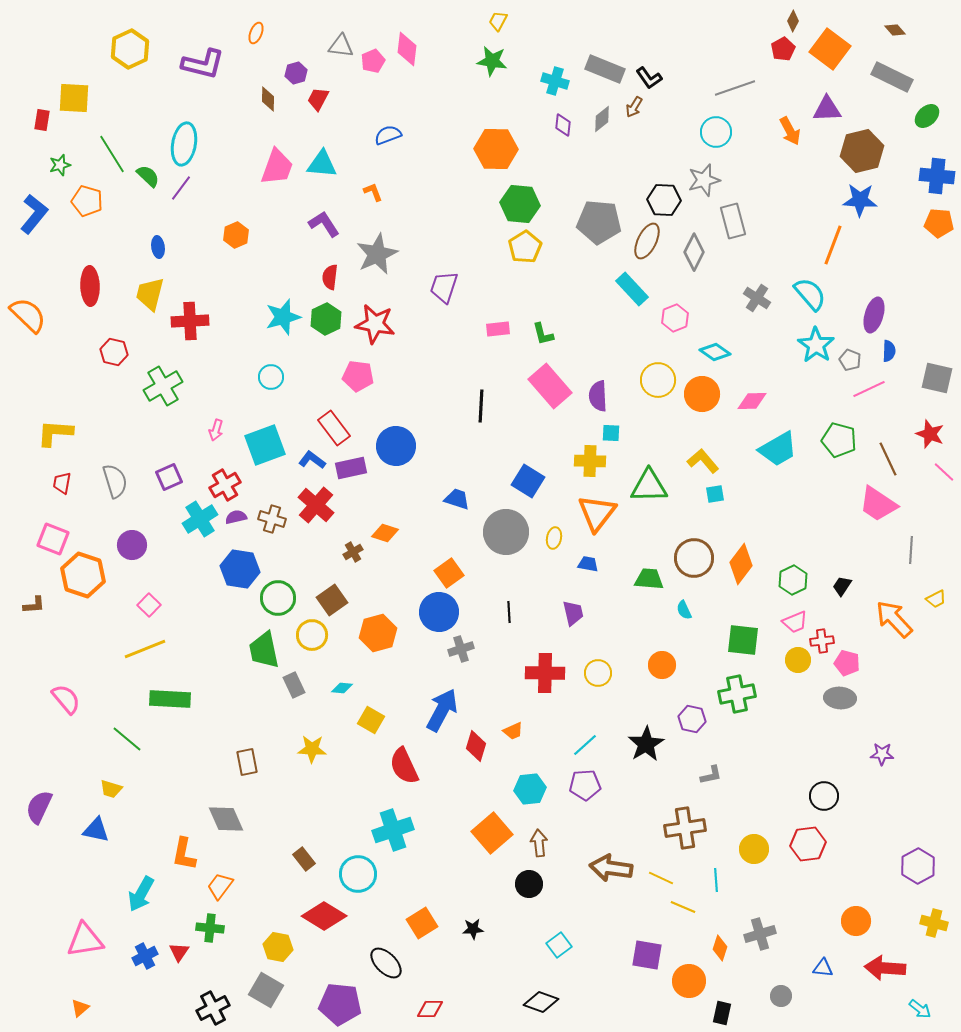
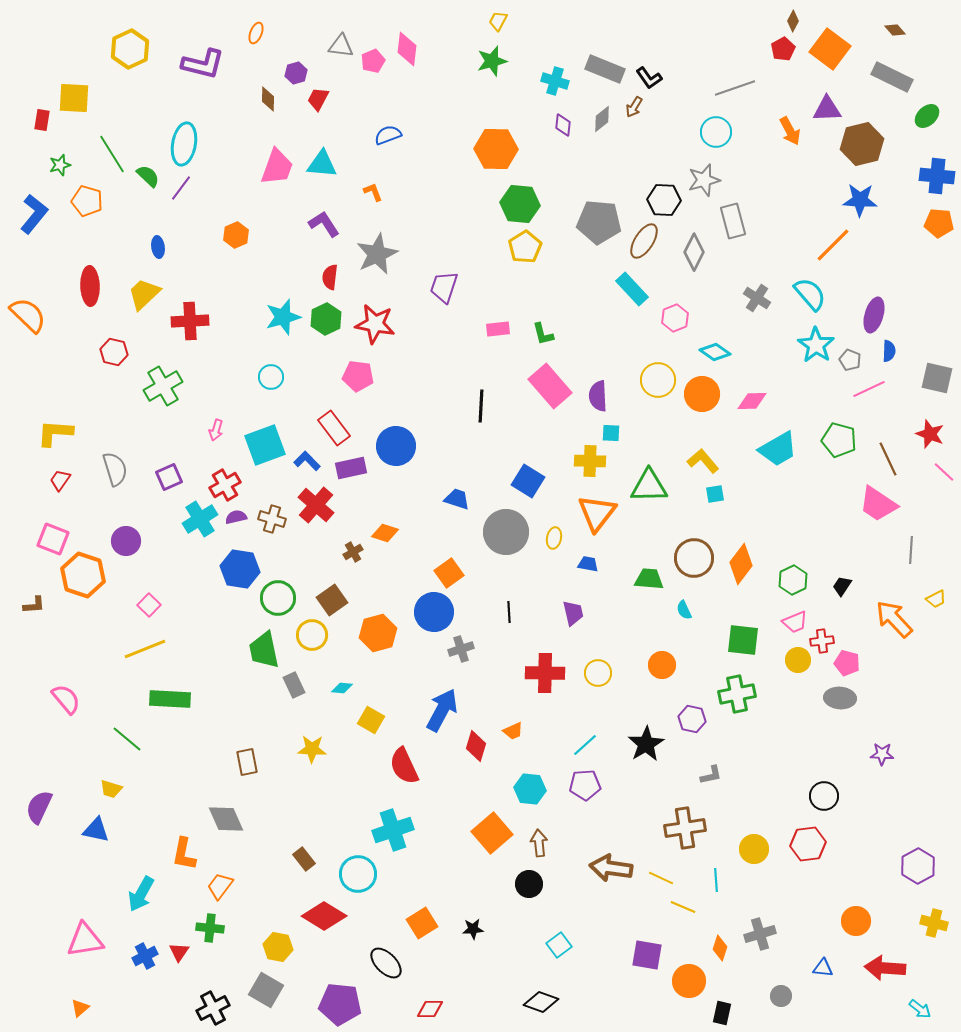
green star at (492, 61): rotated 24 degrees counterclockwise
brown hexagon at (862, 151): moved 7 px up
brown ellipse at (647, 241): moved 3 px left; rotated 6 degrees clockwise
orange line at (833, 245): rotated 24 degrees clockwise
yellow trapezoid at (150, 294): moved 6 px left; rotated 33 degrees clockwise
blue L-shape at (312, 460): moved 5 px left, 1 px down; rotated 8 degrees clockwise
gray semicircle at (115, 481): moved 12 px up
red trapezoid at (62, 483): moved 2 px left, 3 px up; rotated 25 degrees clockwise
purple circle at (132, 545): moved 6 px left, 4 px up
blue circle at (439, 612): moved 5 px left
cyan hexagon at (530, 789): rotated 12 degrees clockwise
